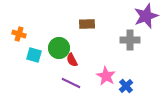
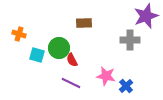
brown rectangle: moved 3 px left, 1 px up
cyan square: moved 3 px right
pink star: rotated 18 degrees counterclockwise
